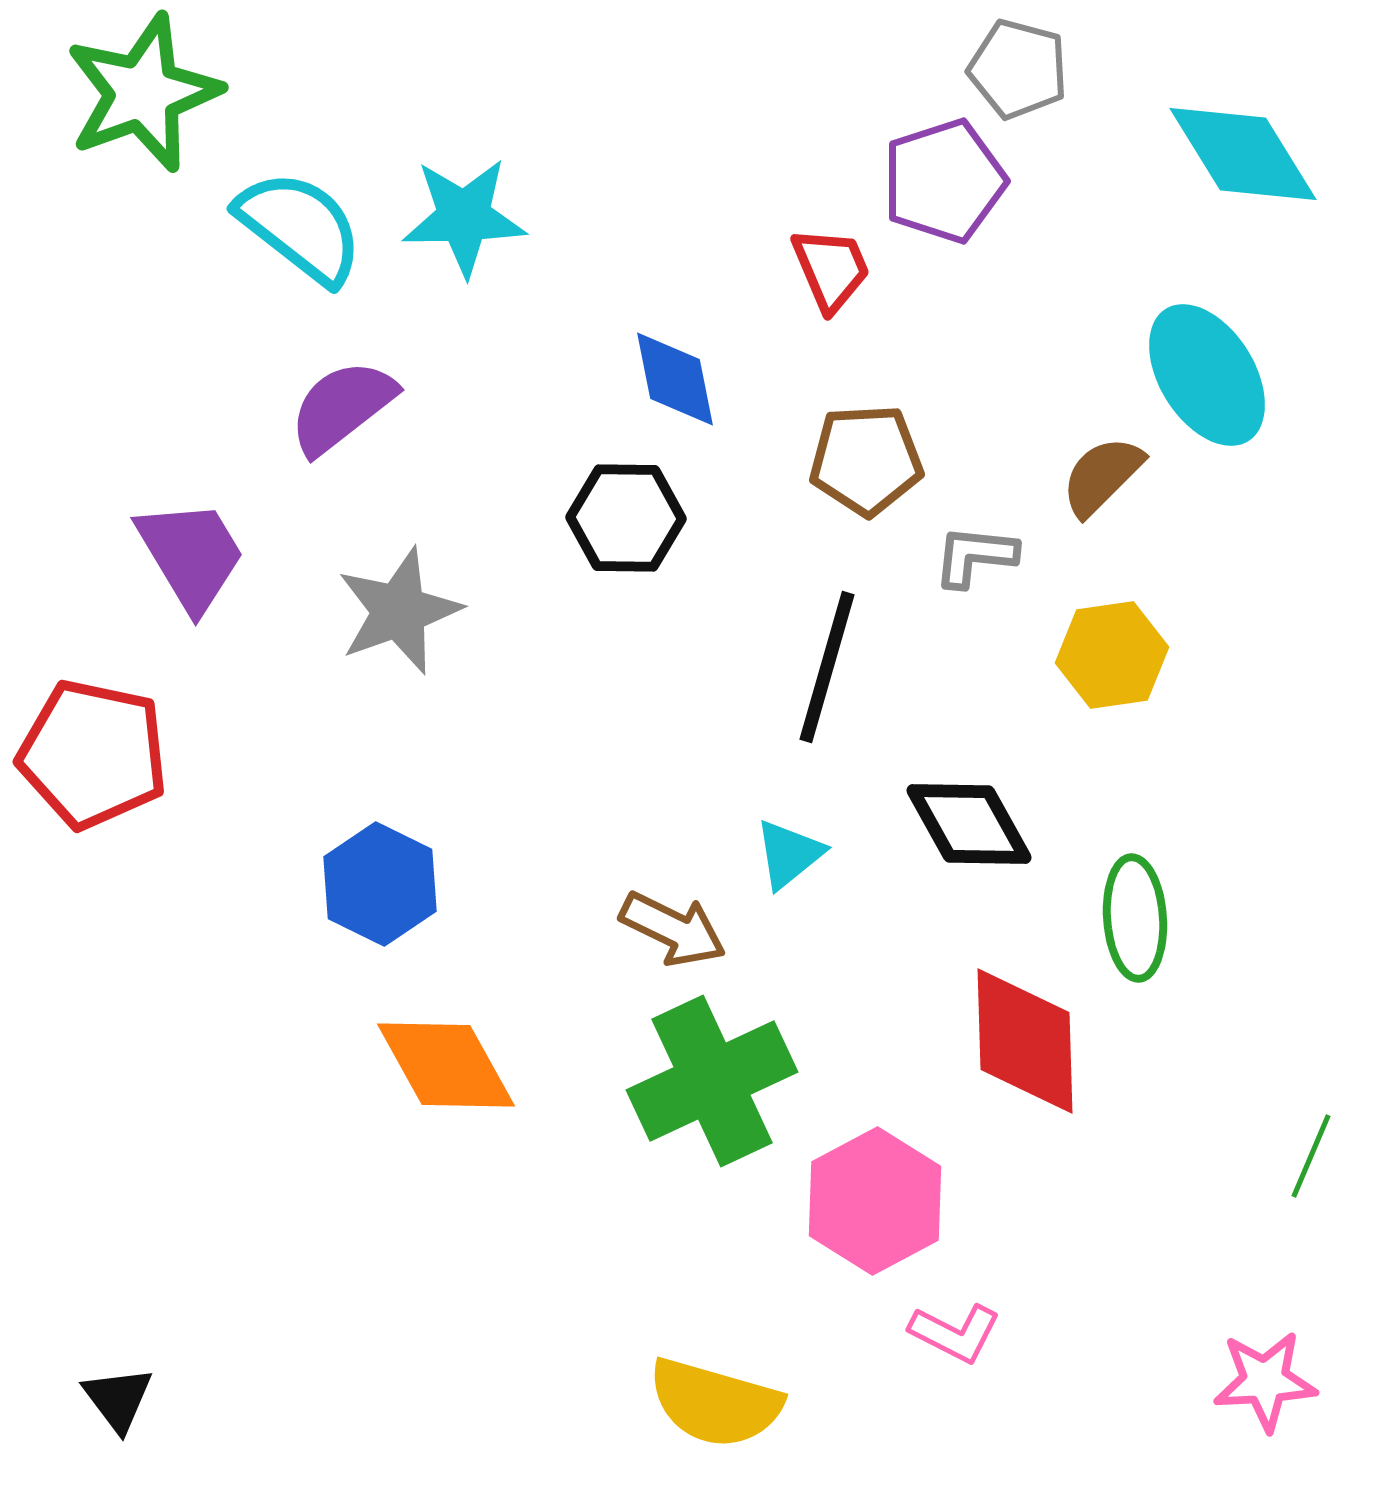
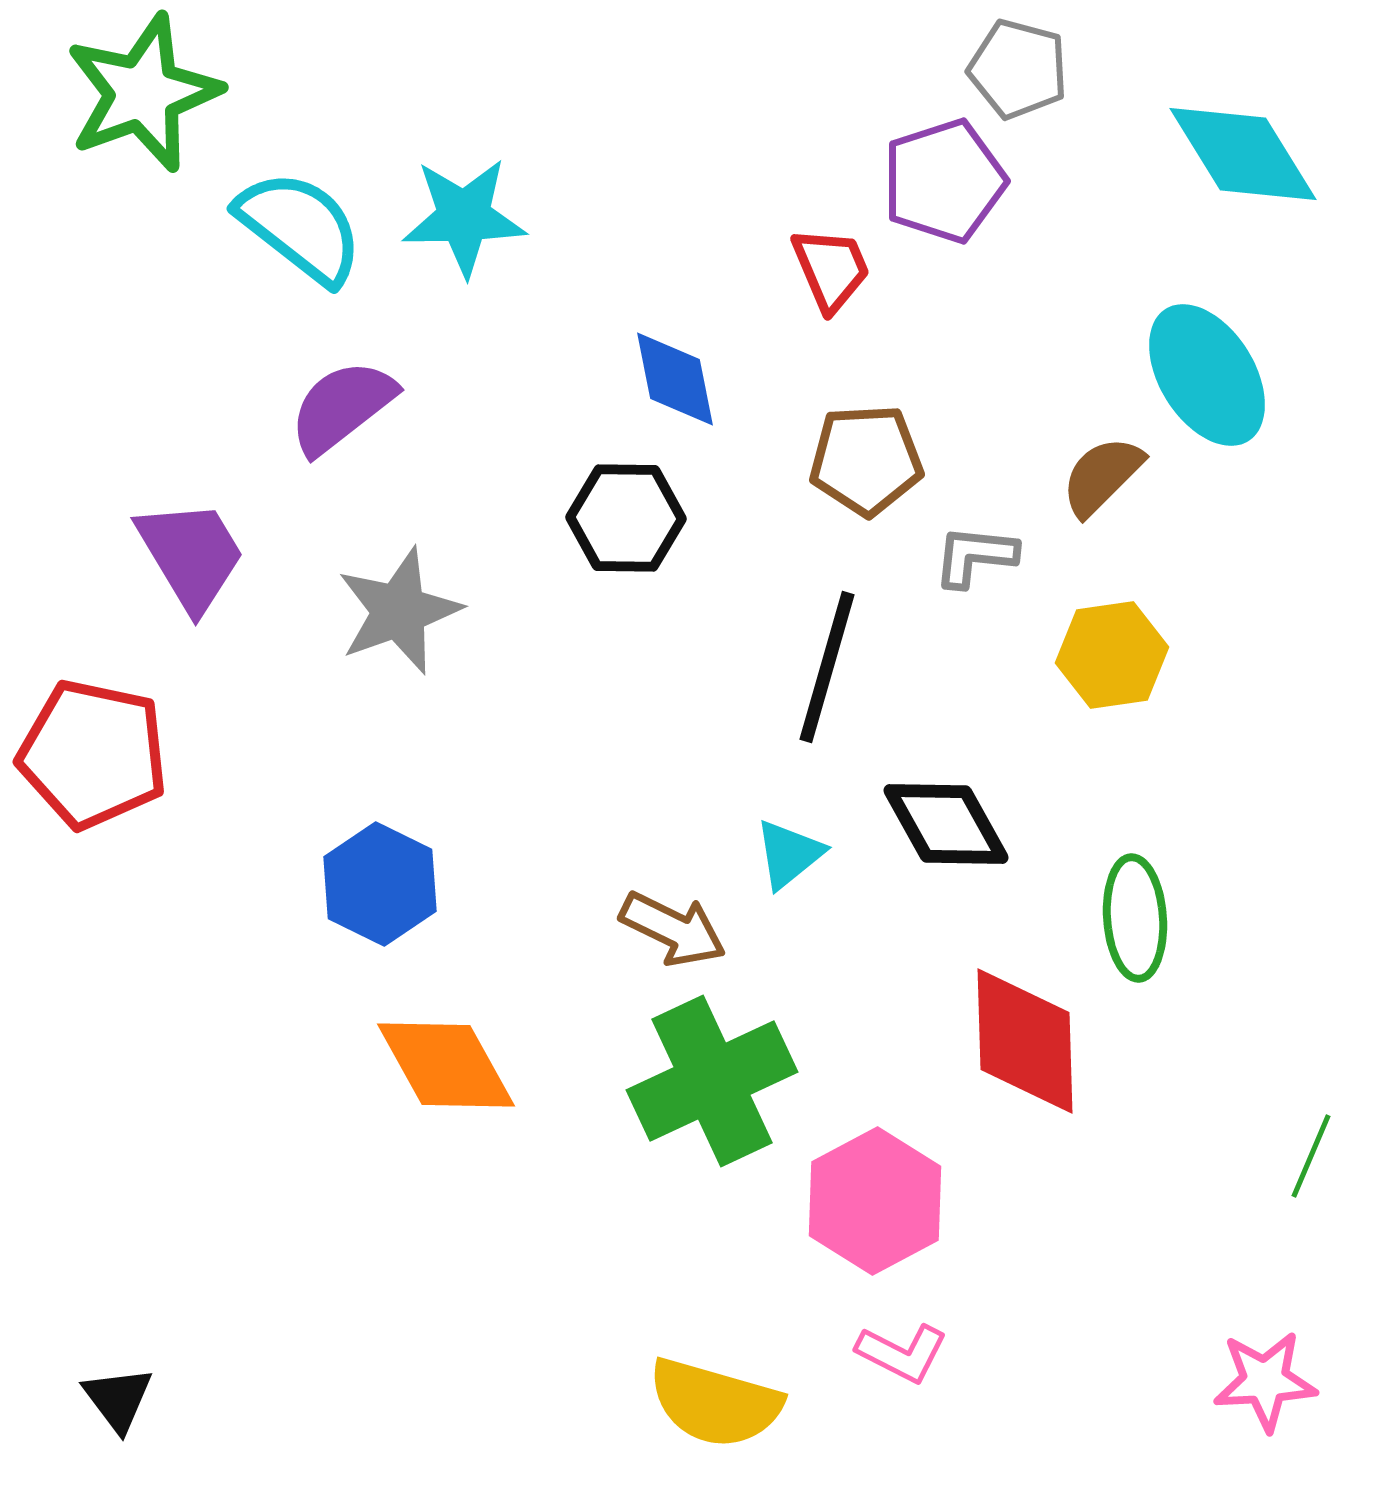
black diamond: moved 23 px left
pink L-shape: moved 53 px left, 20 px down
